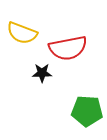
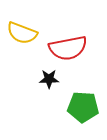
black star: moved 7 px right, 6 px down
green pentagon: moved 4 px left, 4 px up
